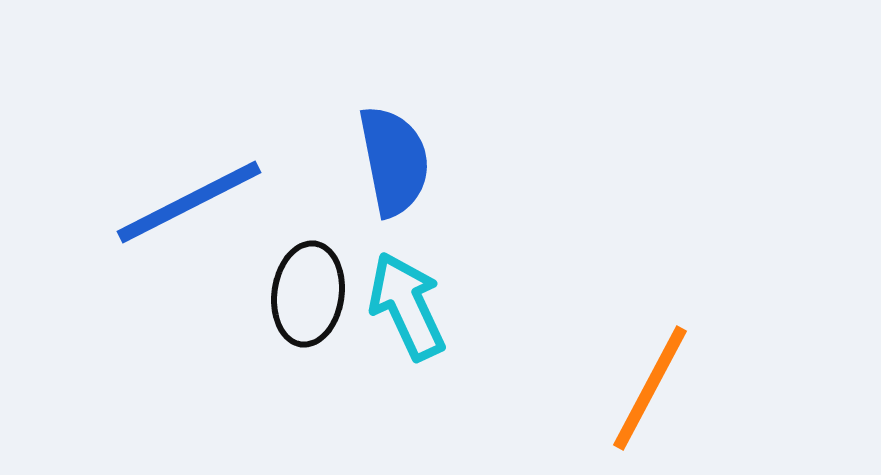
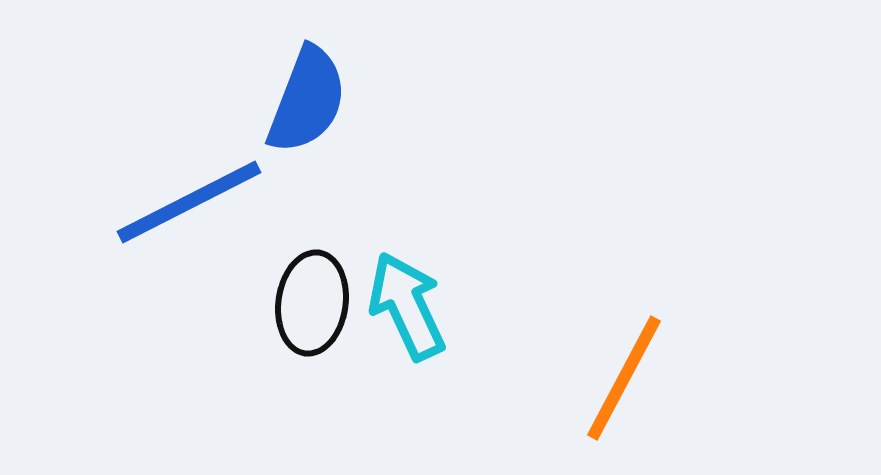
blue semicircle: moved 87 px left, 61 px up; rotated 32 degrees clockwise
black ellipse: moved 4 px right, 9 px down
orange line: moved 26 px left, 10 px up
